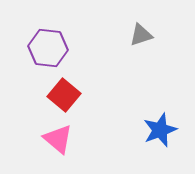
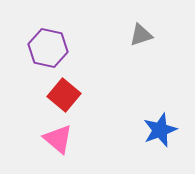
purple hexagon: rotated 6 degrees clockwise
